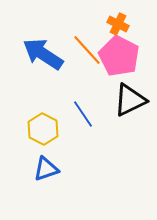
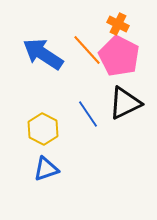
black triangle: moved 5 px left, 3 px down
blue line: moved 5 px right
